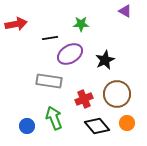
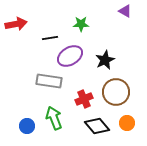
purple ellipse: moved 2 px down
brown circle: moved 1 px left, 2 px up
